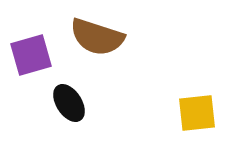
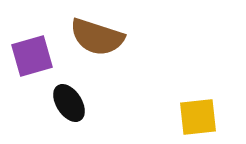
purple square: moved 1 px right, 1 px down
yellow square: moved 1 px right, 4 px down
